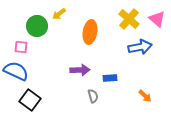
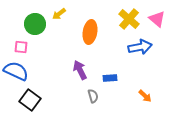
green circle: moved 2 px left, 2 px up
purple arrow: rotated 114 degrees counterclockwise
